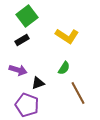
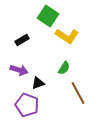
green square: moved 21 px right; rotated 20 degrees counterclockwise
purple arrow: moved 1 px right
